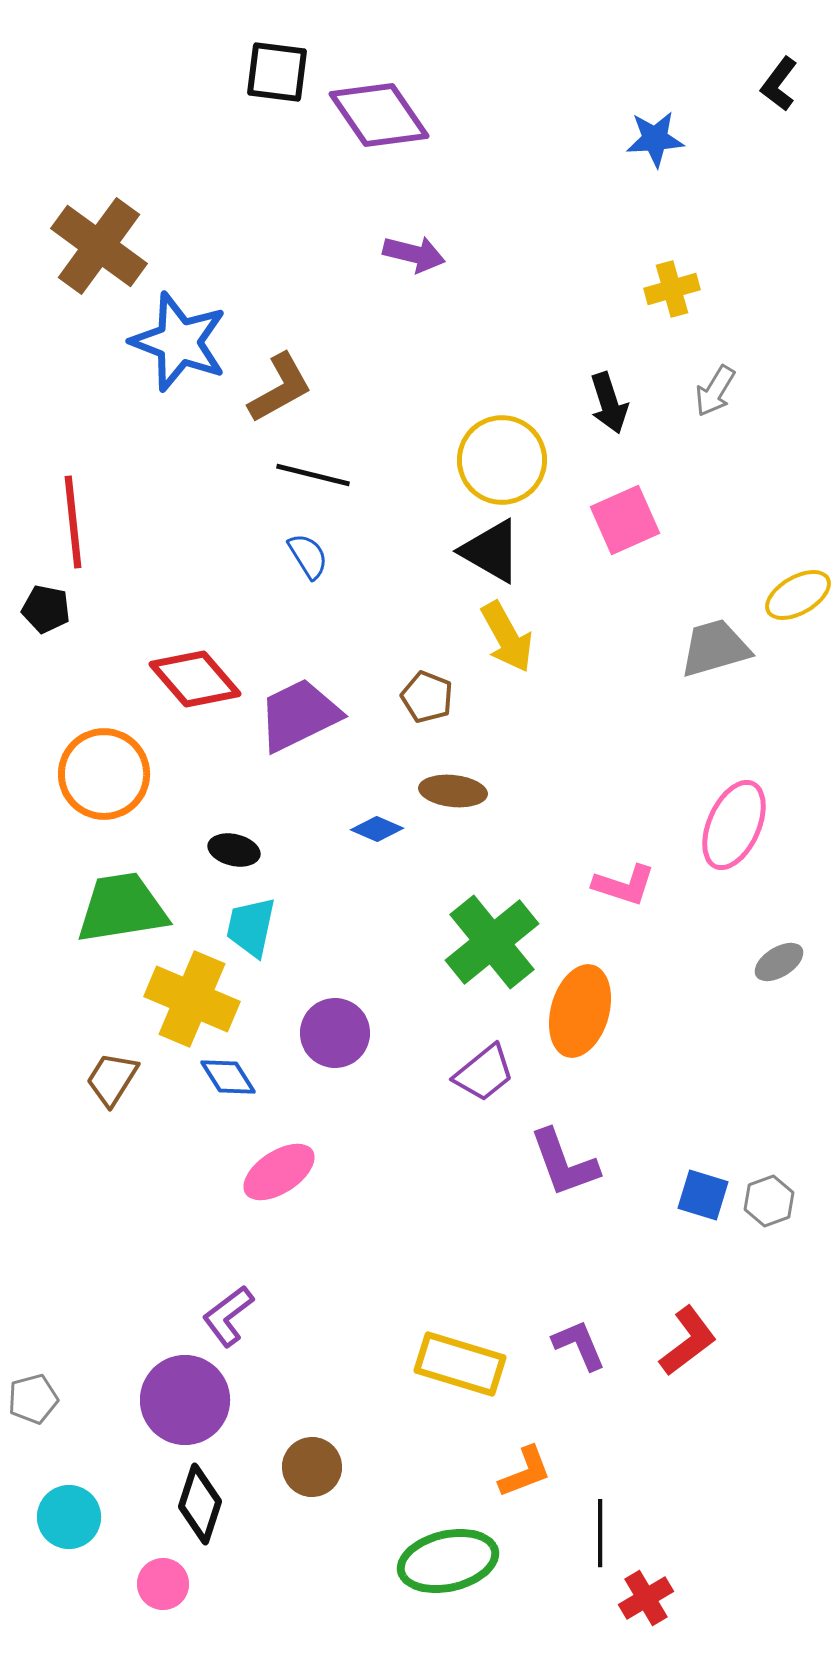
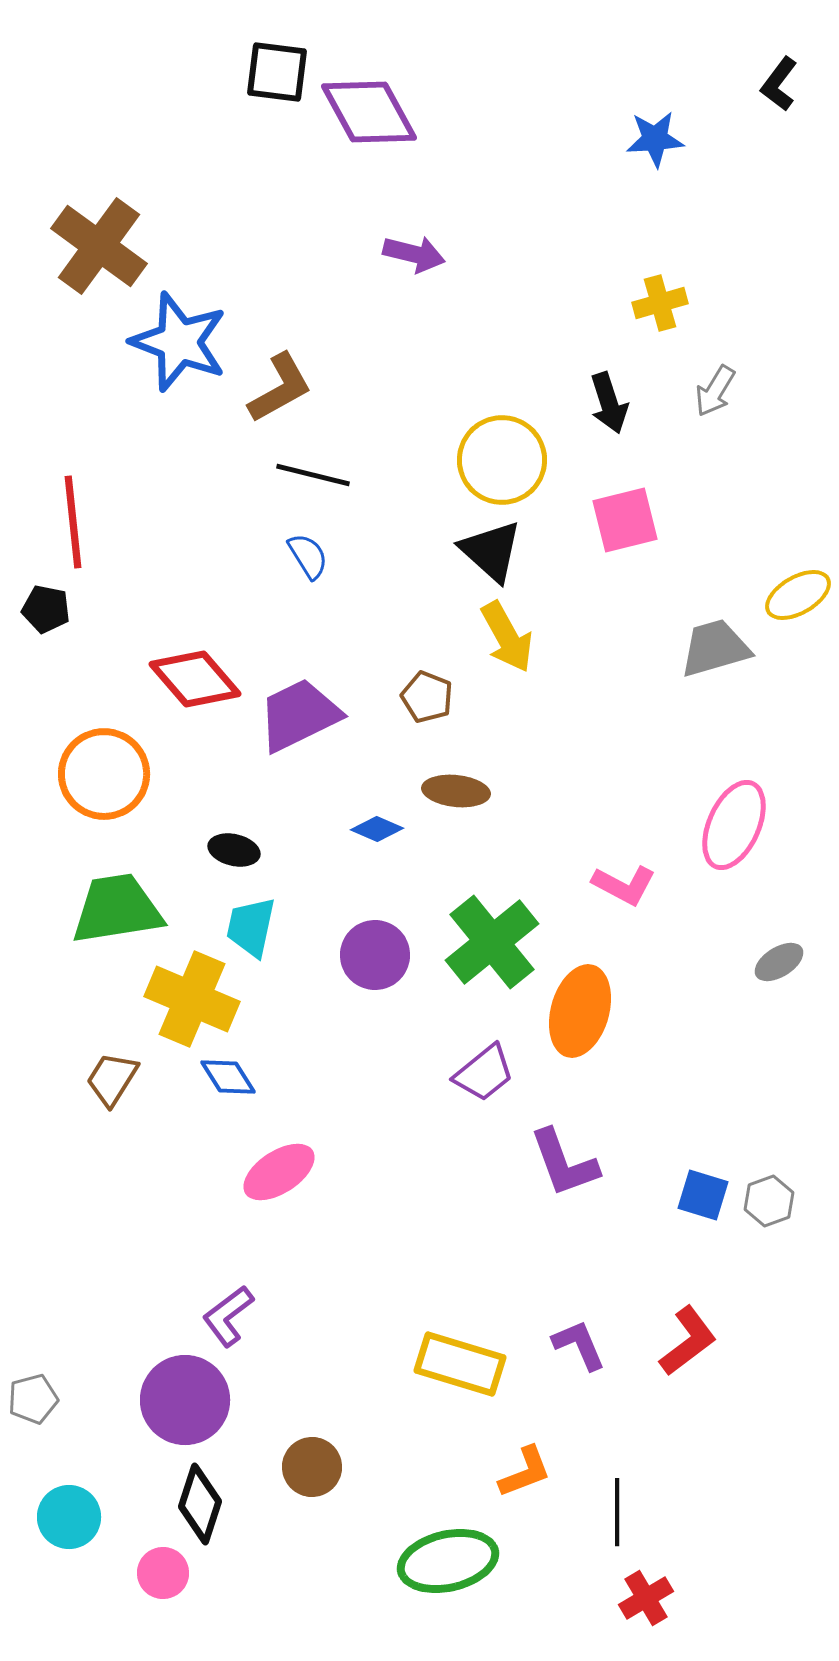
purple diamond at (379, 115): moved 10 px left, 3 px up; rotated 6 degrees clockwise
yellow cross at (672, 289): moved 12 px left, 14 px down
pink square at (625, 520): rotated 10 degrees clockwise
black triangle at (491, 551): rotated 12 degrees clockwise
brown ellipse at (453, 791): moved 3 px right
pink L-shape at (624, 885): rotated 10 degrees clockwise
green trapezoid at (122, 908): moved 5 px left, 1 px down
purple circle at (335, 1033): moved 40 px right, 78 px up
black line at (600, 1533): moved 17 px right, 21 px up
pink circle at (163, 1584): moved 11 px up
